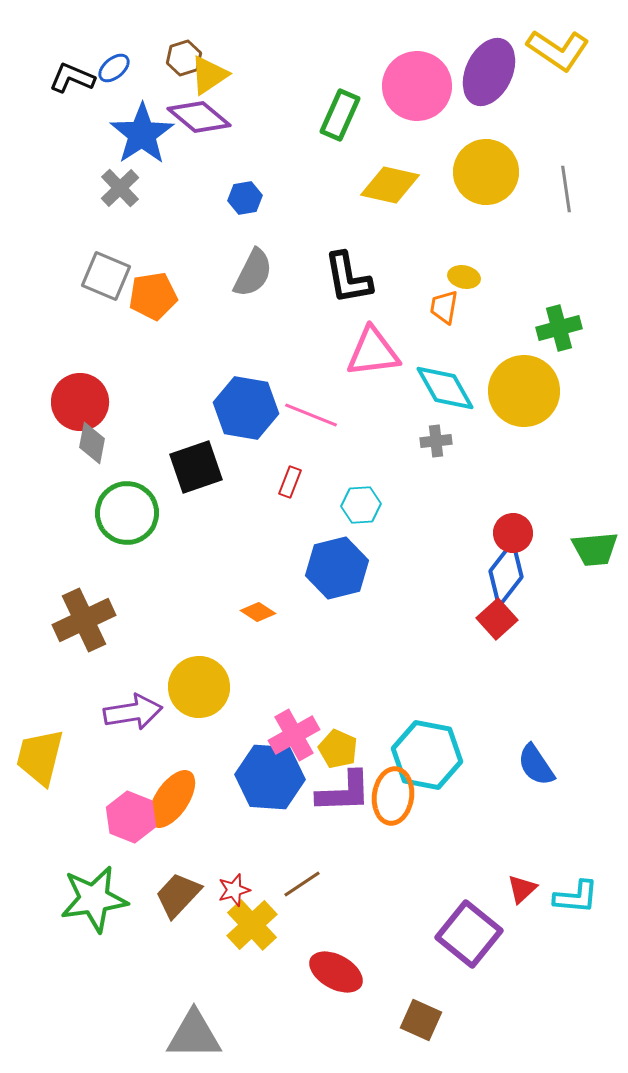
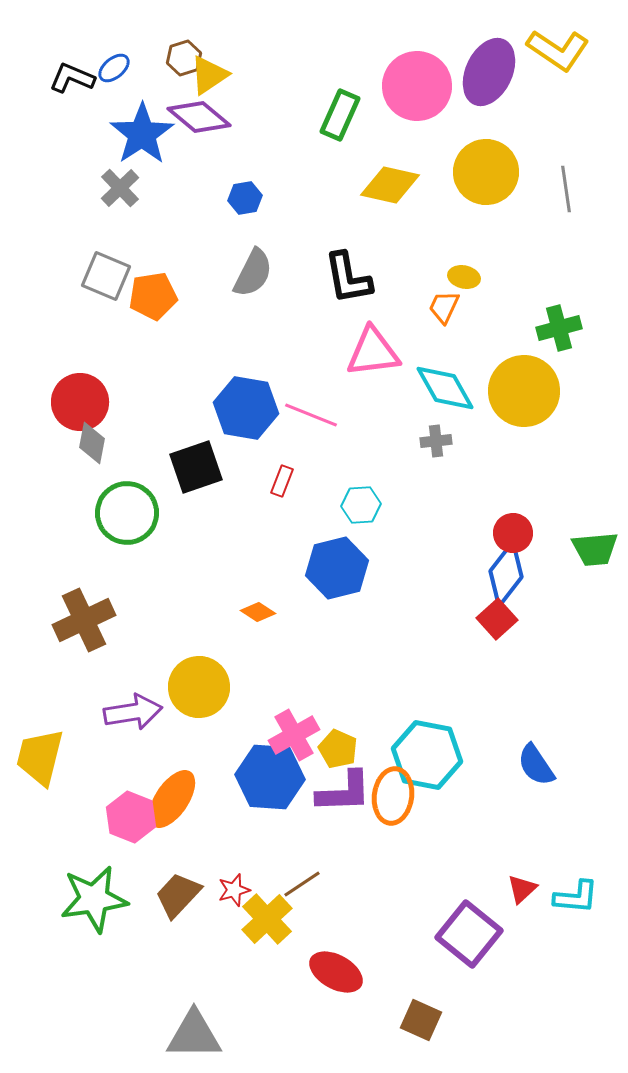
orange trapezoid at (444, 307): rotated 15 degrees clockwise
red rectangle at (290, 482): moved 8 px left, 1 px up
yellow cross at (252, 925): moved 15 px right, 6 px up
